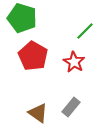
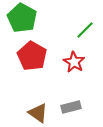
green pentagon: rotated 12 degrees clockwise
green line: moved 1 px up
red pentagon: moved 1 px left
gray rectangle: rotated 36 degrees clockwise
